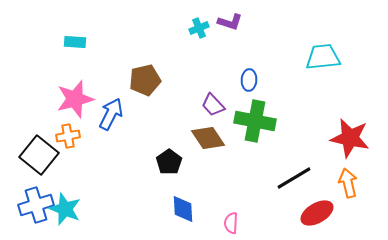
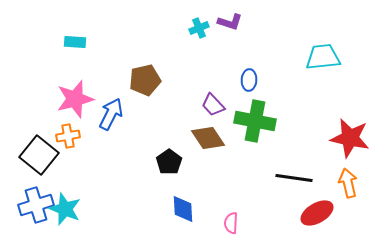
black line: rotated 39 degrees clockwise
